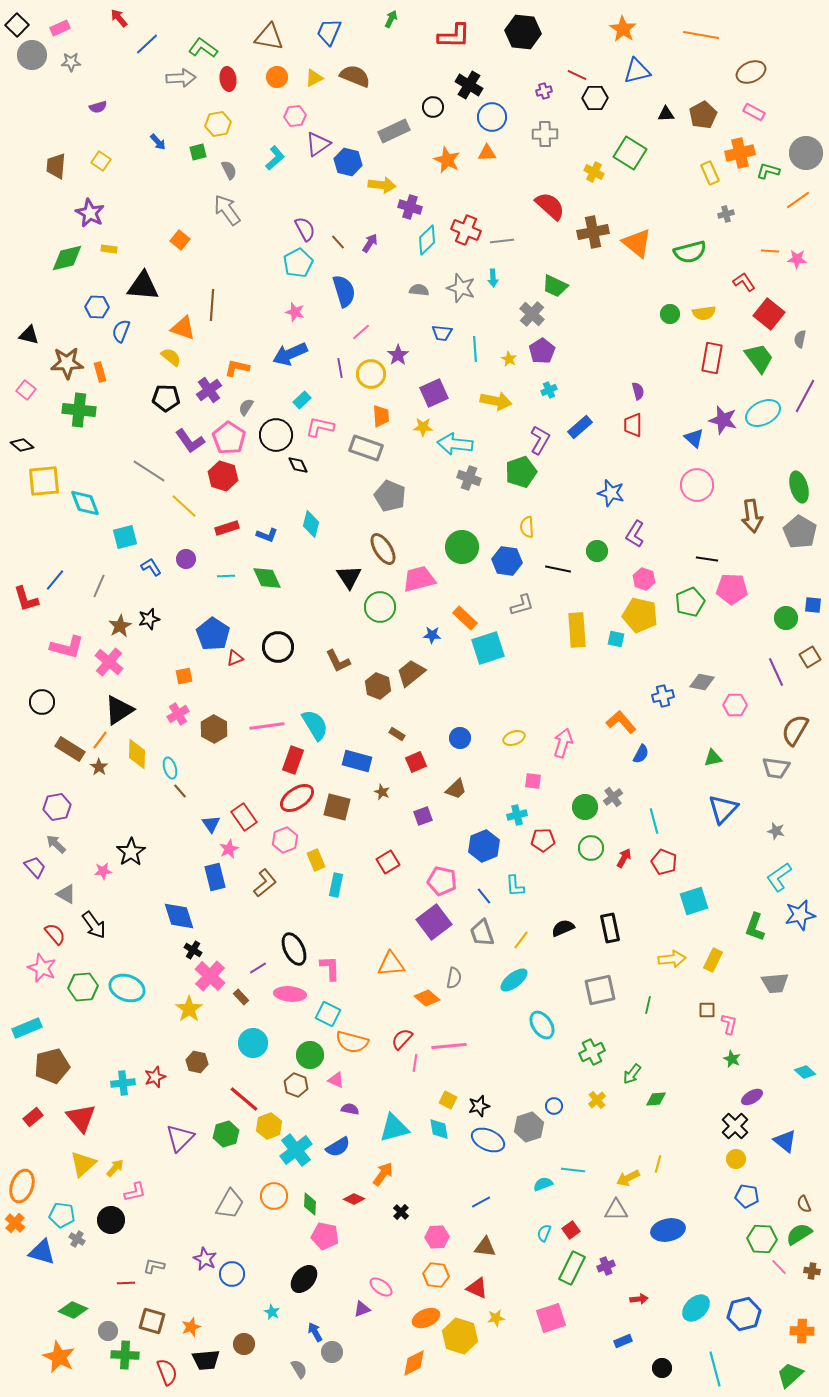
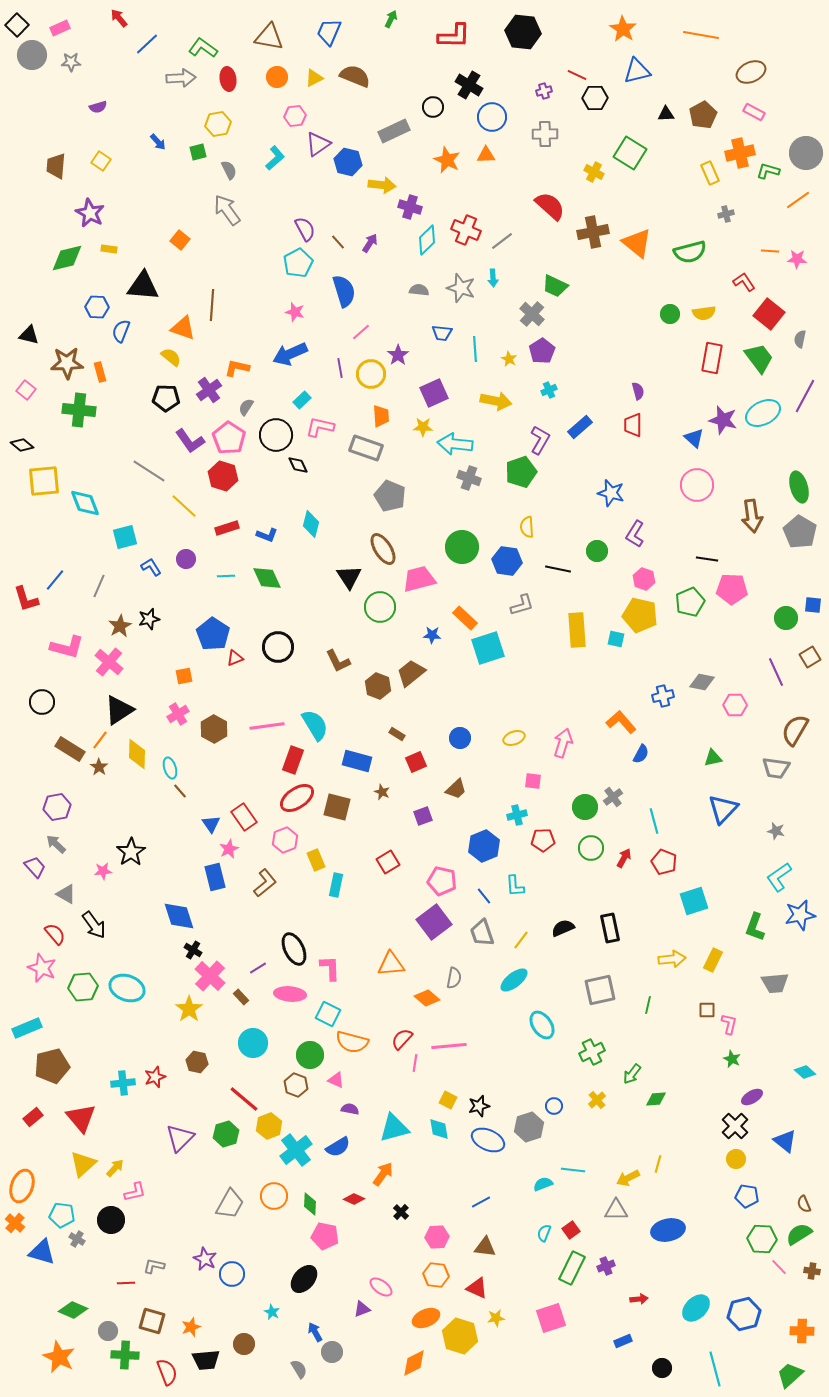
orange triangle at (487, 153): moved 1 px left, 2 px down
gray line at (502, 241): rotated 30 degrees counterclockwise
